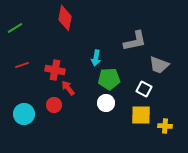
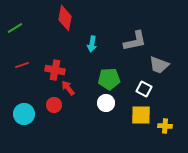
cyan arrow: moved 4 px left, 14 px up
